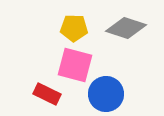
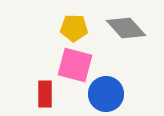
gray diamond: rotated 30 degrees clockwise
red rectangle: moved 2 px left; rotated 64 degrees clockwise
